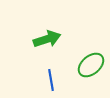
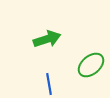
blue line: moved 2 px left, 4 px down
